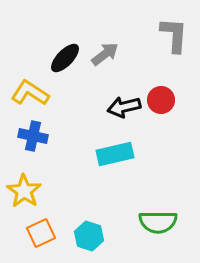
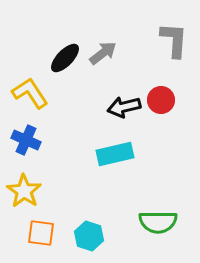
gray L-shape: moved 5 px down
gray arrow: moved 2 px left, 1 px up
yellow L-shape: rotated 24 degrees clockwise
blue cross: moved 7 px left, 4 px down; rotated 12 degrees clockwise
orange square: rotated 32 degrees clockwise
